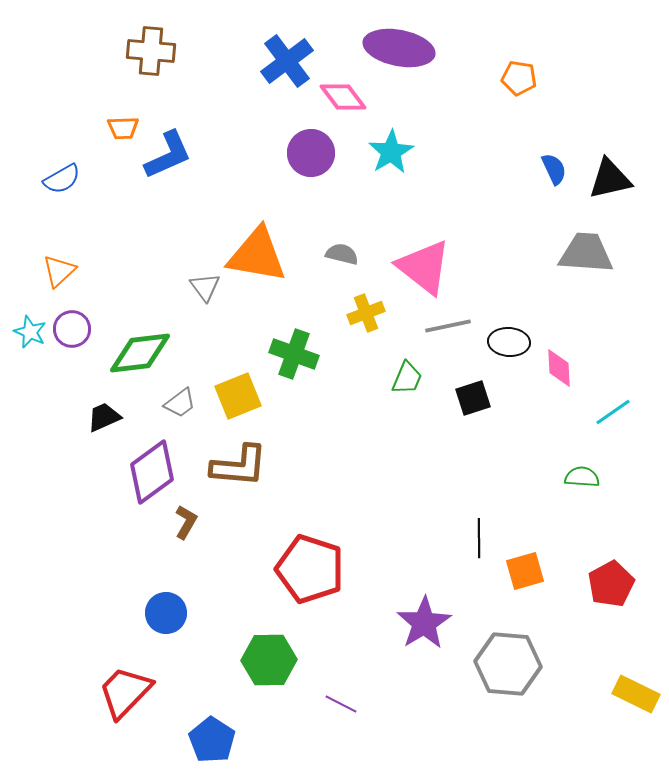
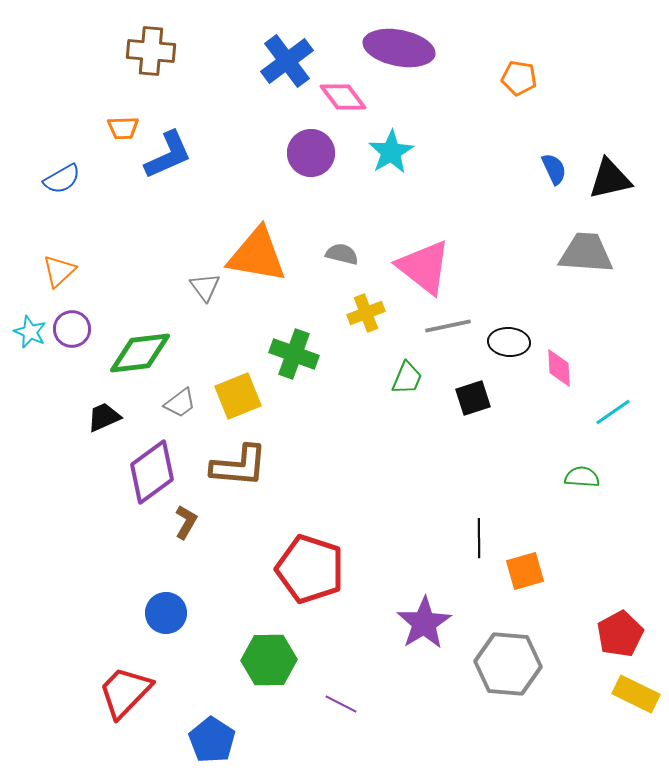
red pentagon at (611, 584): moved 9 px right, 50 px down
